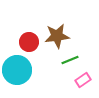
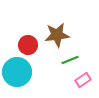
brown star: moved 1 px up
red circle: moved 1 px left, 3 px down
cyan circle: moved 2 px down
